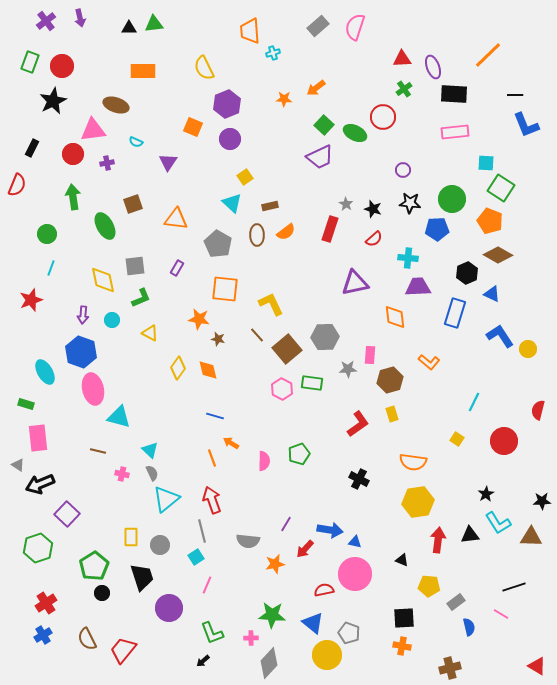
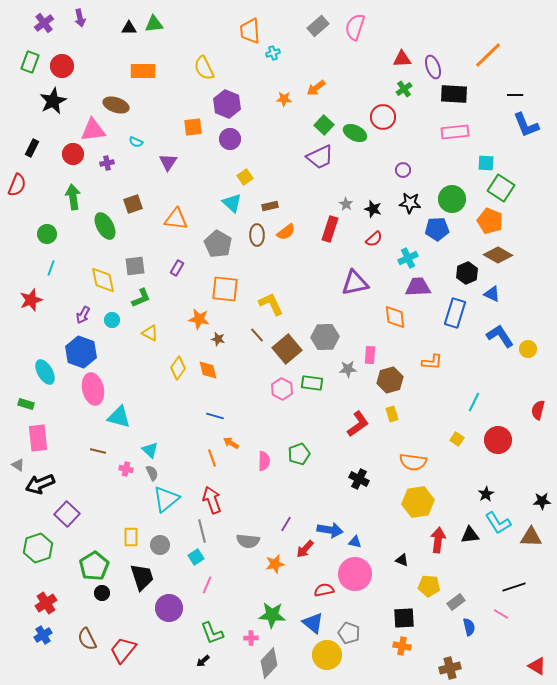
purple cross at (46, 21): moved 2 px left, 2 px down
purple hexagon at (227, 104): rotated 16 degrees counterclockwise
orange square at (193, 127): rotated 30 degrees counterclockwise
cyan cross at (408, 258): rotated 30 degrees counterclockwise
purple arrow at (83, 315): rotated 24 degrees clockwise
orange L-shape at (429, 362): moved 3 px right; rotated 35 degrees counterclockwise
red circle at (504, 441): moved 6 px left, 1 px up
pink cross at (122, 474): moved 4 px right, 5 px up
